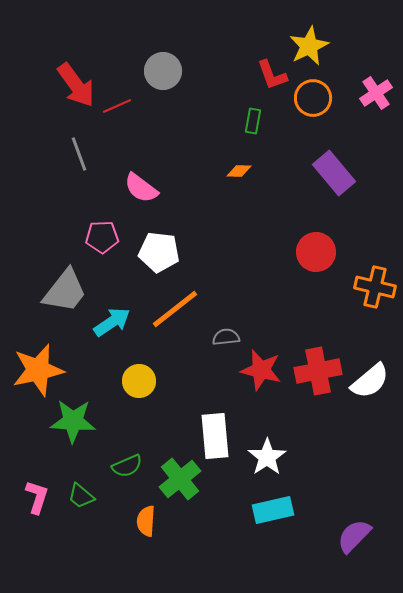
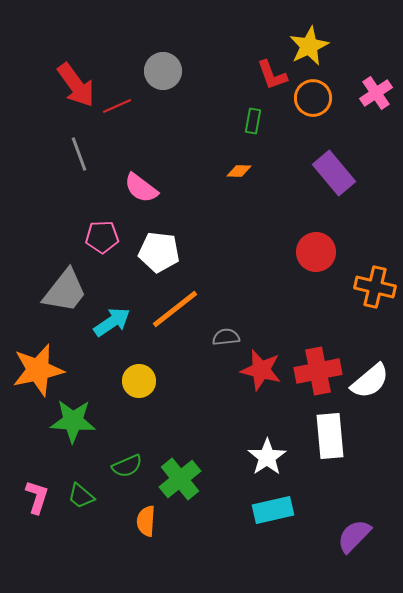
white rectangle: moved 115 px right
